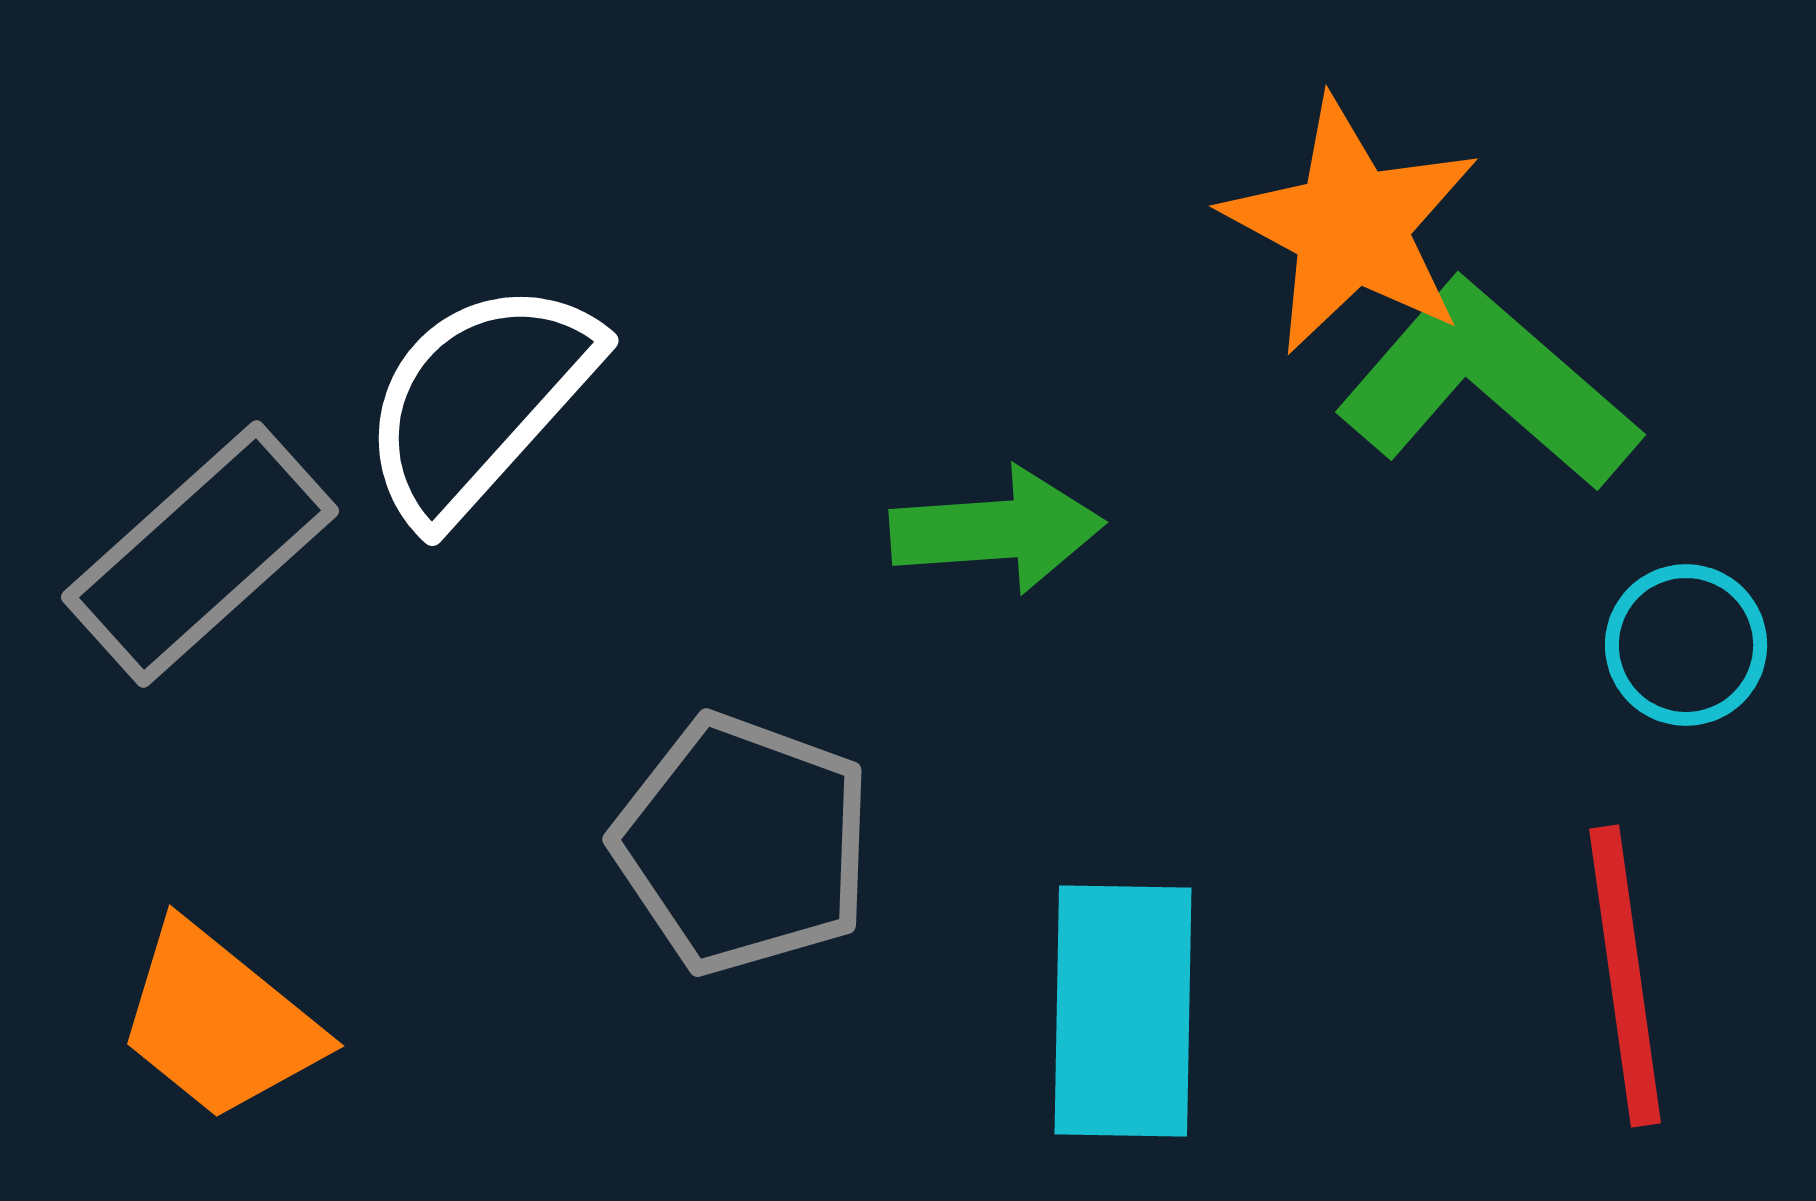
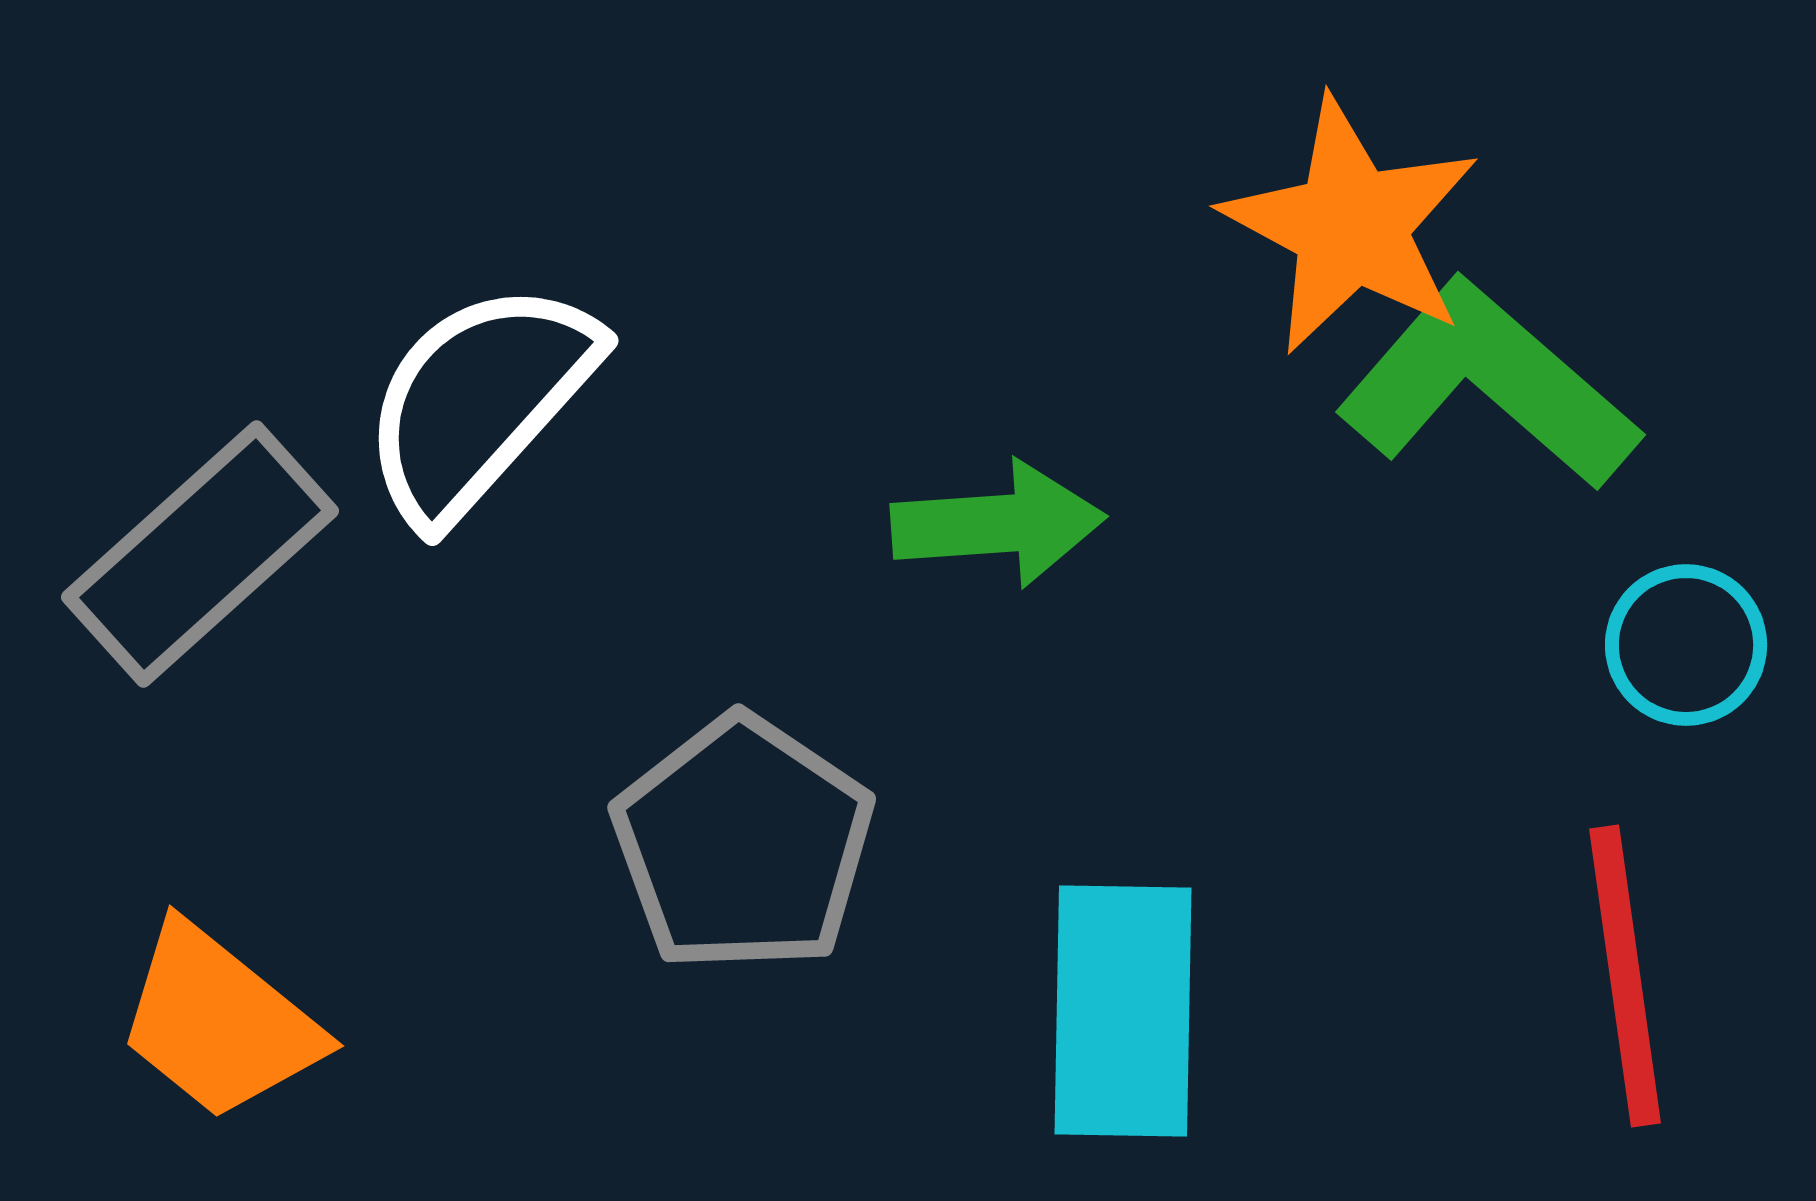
green arrow: moved 1 px right, 6 px up
gray pentagon: rotated 14 degrees clockwise
